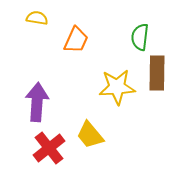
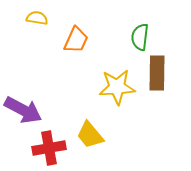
purple arrow: moved 14 px left, 8 px down; rotated 114 degrees clockwise
red cross: rotated 28 degrees clockwise
